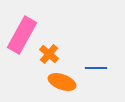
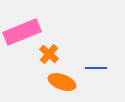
pink rectangle: moved 3 px up; rotated 39 degrees clockwise
